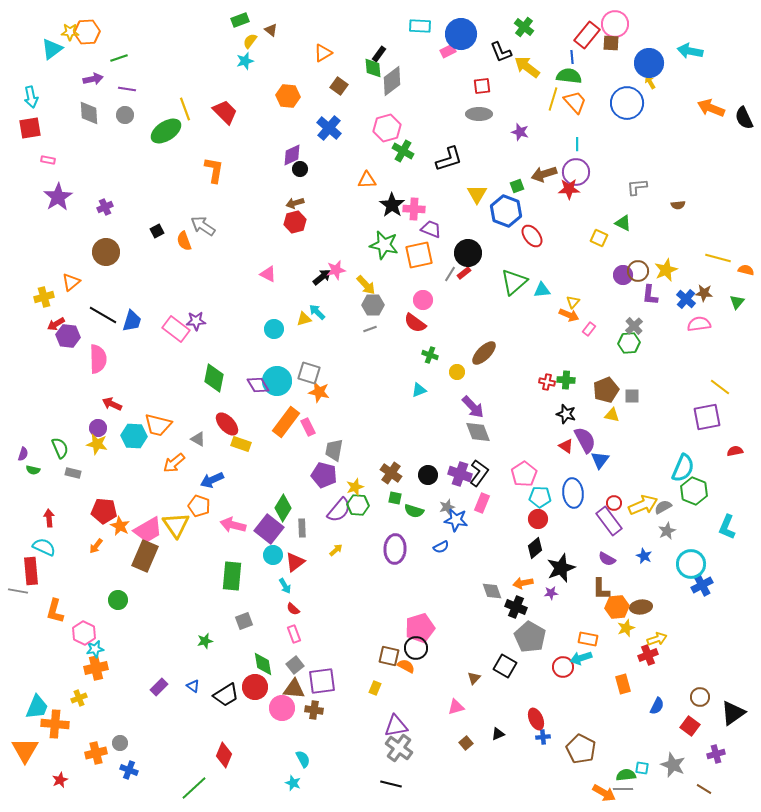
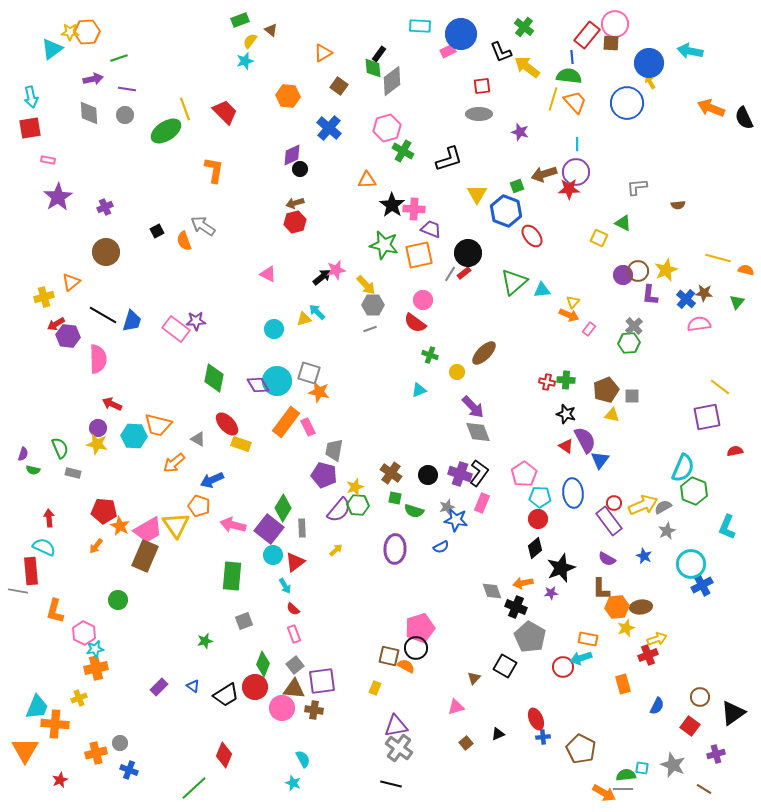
green diamond at (263, 664): rotated 30 degrees clockwise
